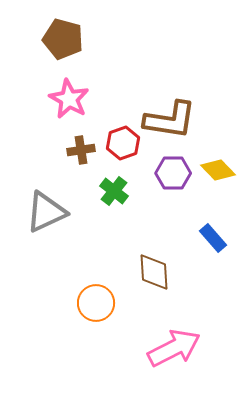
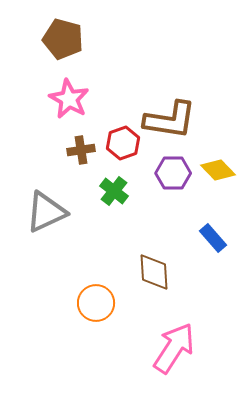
pink arrow: rotated 30 degrees counterclockwise
